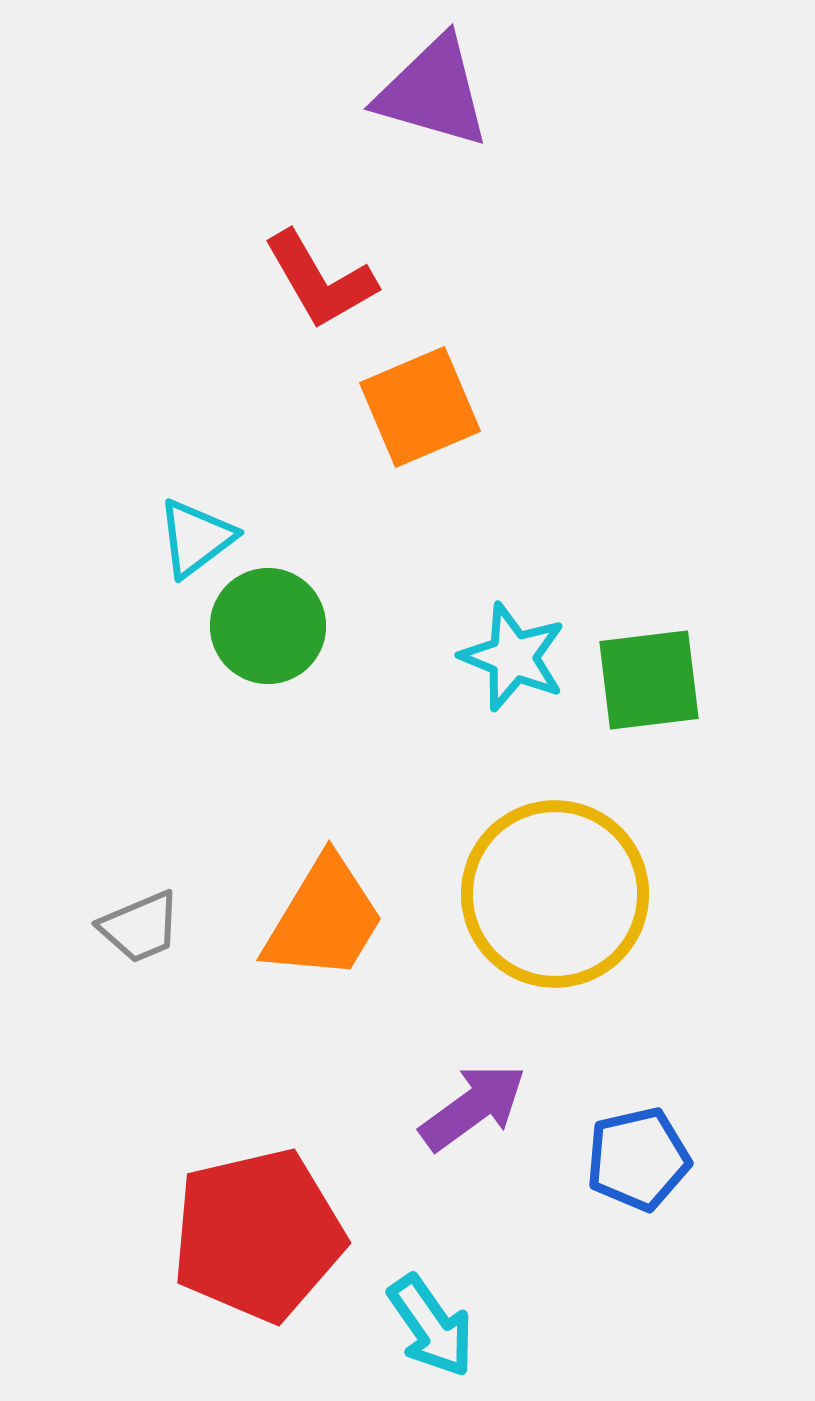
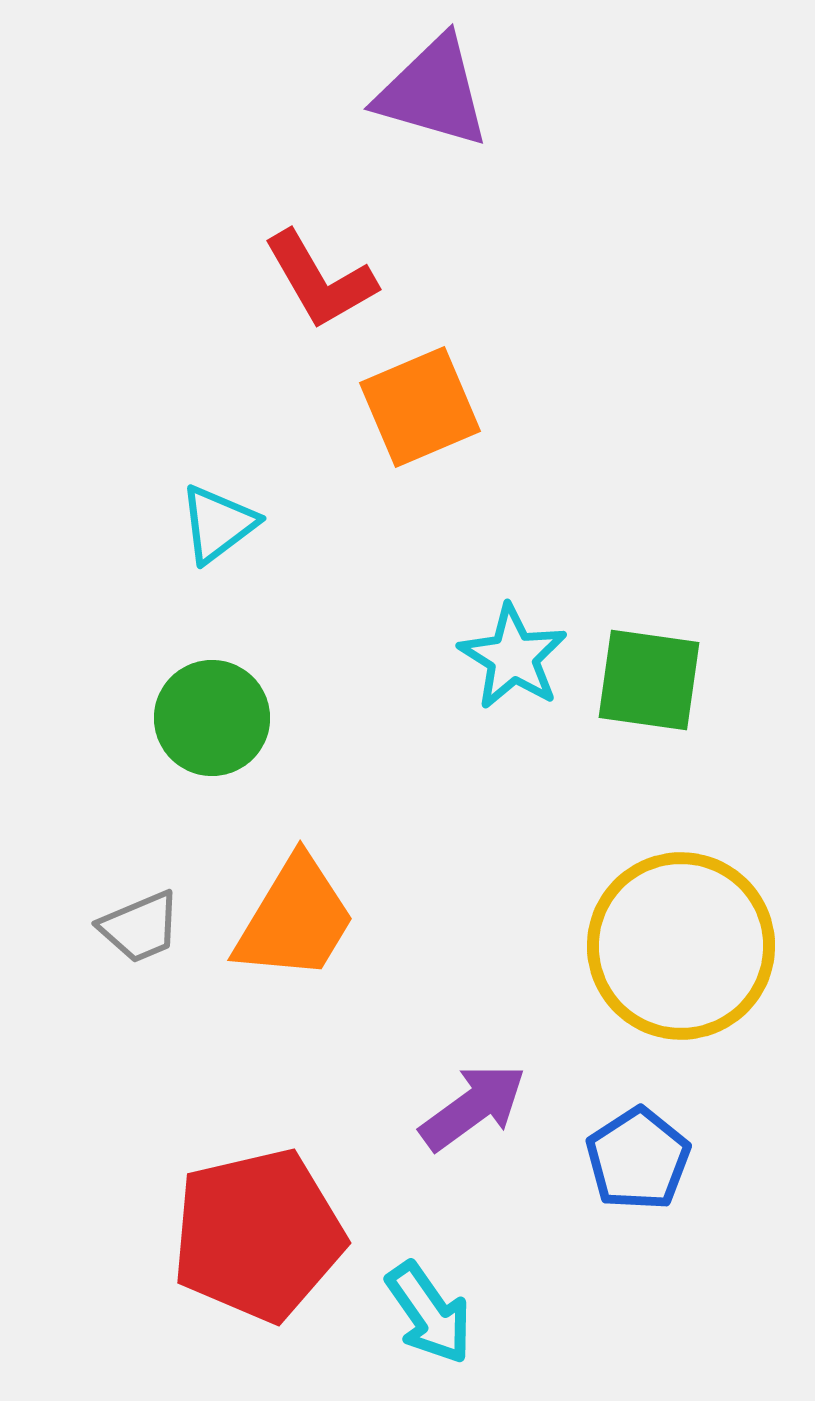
cyan triangle: moved 22 px right, 14 px up
green circle: moved 56 px left, 92 px down
cyan star: rotated 10 degrees clockwise
green square: rotated 15 degrees clockwise
yellow circle: moved 126 px right, 52 px down
orange trapezoid: moved 29 px left
blue pentagon: rotated 20 degrees counterclockwise
cyan arrow: moved 2 px left, 13 px up
